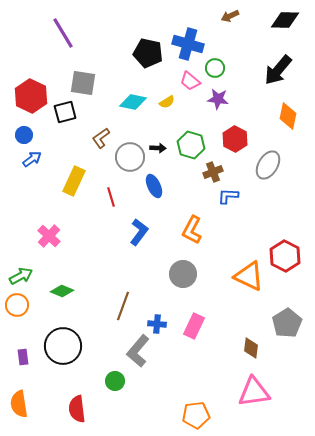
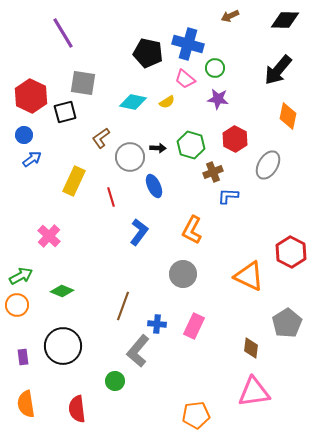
pink trapezoid at (190, 81): moved 5 px left, 2 px up
red hexagon at (285, 256): moved 6 px right, 4 px up
orange semicircle at (19, 404): moved 7 px right
